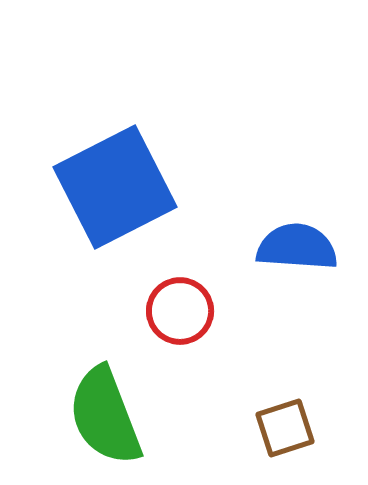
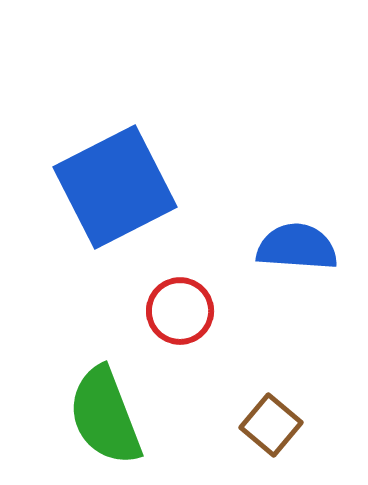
brown square: moved 14 px left, 3 px up; rotated 32 degrees counterclockwise
